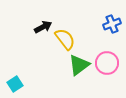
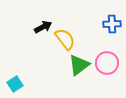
blue cross: rotated 18 degrees clockwise
